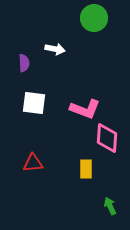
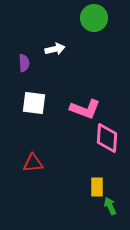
white arrow: rotated 24 degrees counterclockwise
yellow rectangle: moved 11 px right, 18 px down
